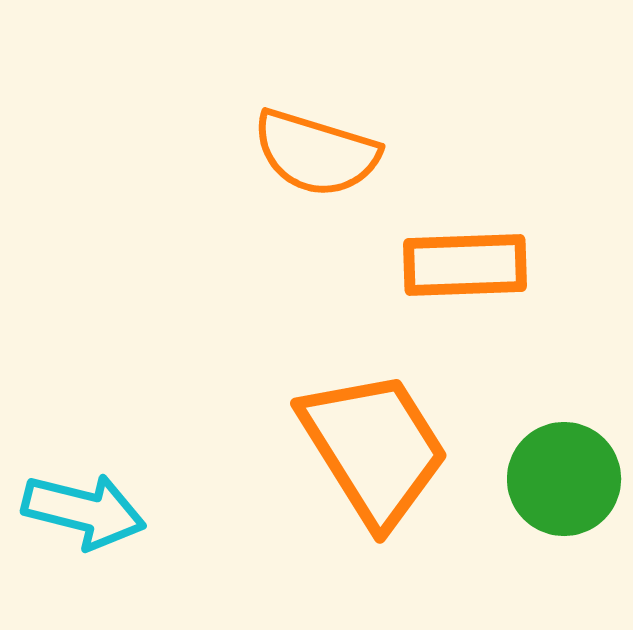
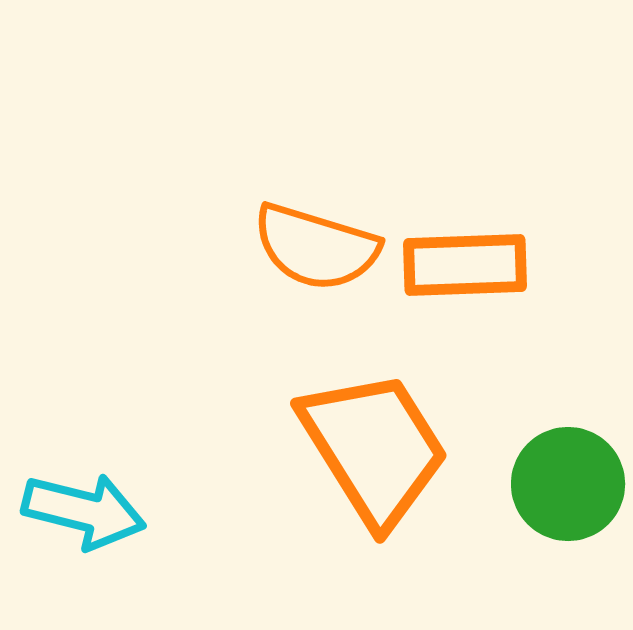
orange semicircle: moved 94 px down
green circle: moved 4 px right, 5 px down
